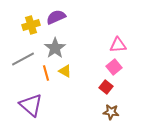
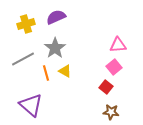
yellow cross: moved 5 px left, 1 px up
